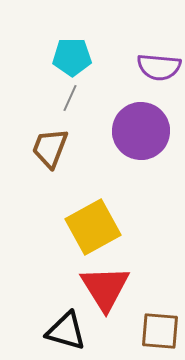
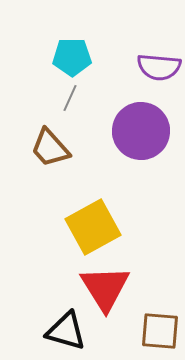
brown trapezoid: rotated 63 degrees counterclockwise
